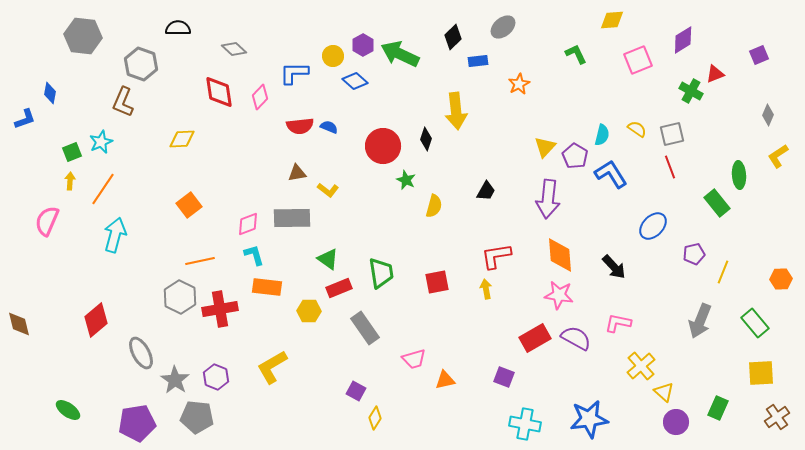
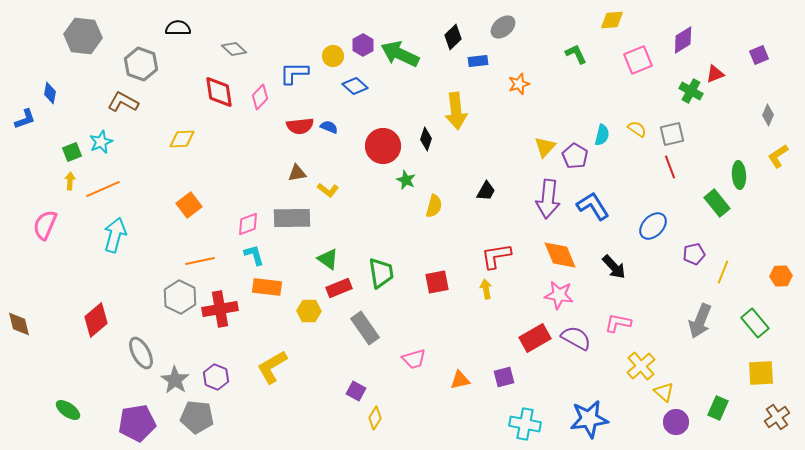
blue diamond at (355, 81): moved 5 px down
orange star at (519, 84): rotated 10 degrees clockwise
brown L-shape at (123, 102): rotated 96 degrees clockwise
blue L-shape at (611, 174): moved 18 px left, 32 px down
orange line at (103, 189): rotated 32 degrees clockwise
pink semicircle at (47, 221): moved 2 px left, 4 px down
orange diamond at (560, 255): rotated 18 degrees counterclockwise
orange hexagon at (781, 279): moved 3 px up
purple square at (504, 377): rotated 35 degrees counterclockwise
orange triangle at (445, 380): moved 15 px right
